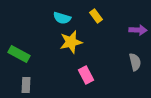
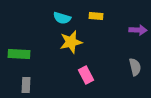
yellow rectangle: rotated 48 degrees counterclockwise
green rectangle: rotated 25 degrees counterclockwise
gray semicircle: moved 5 px down
